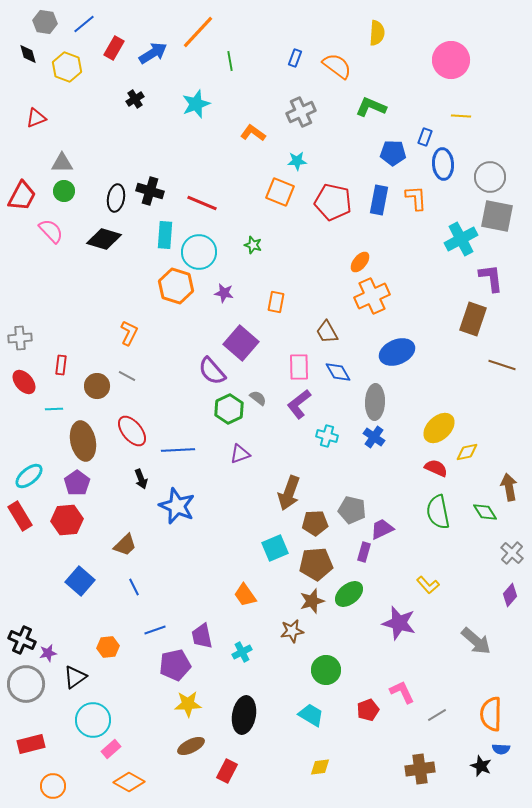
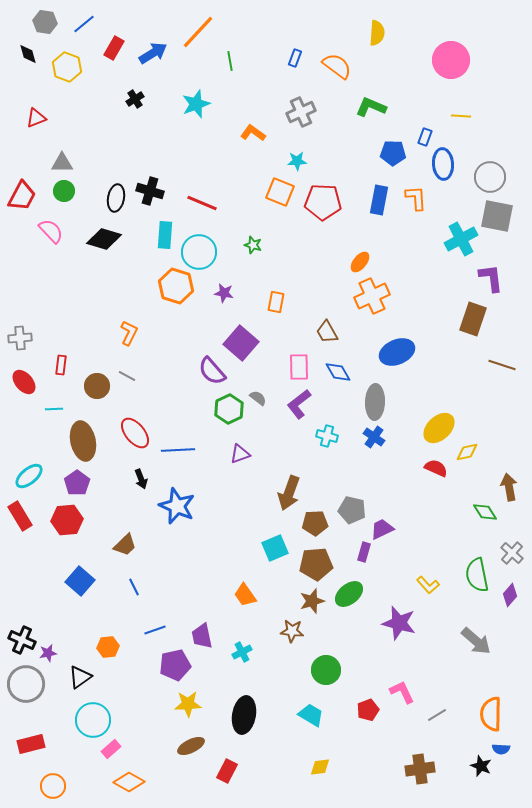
red pentagon at (333, 202): moved 10 px left; rotated 9 degrees counterclockwise
red ellipse at (132, 431): moved 3 px right, 2 px down
green semicircle at (438, 512): moved 39 px right, 63 px down
brown star at (292, 631): rotated 15 degrees clockwise
black triangle at (75, 677): moved 5 px right
